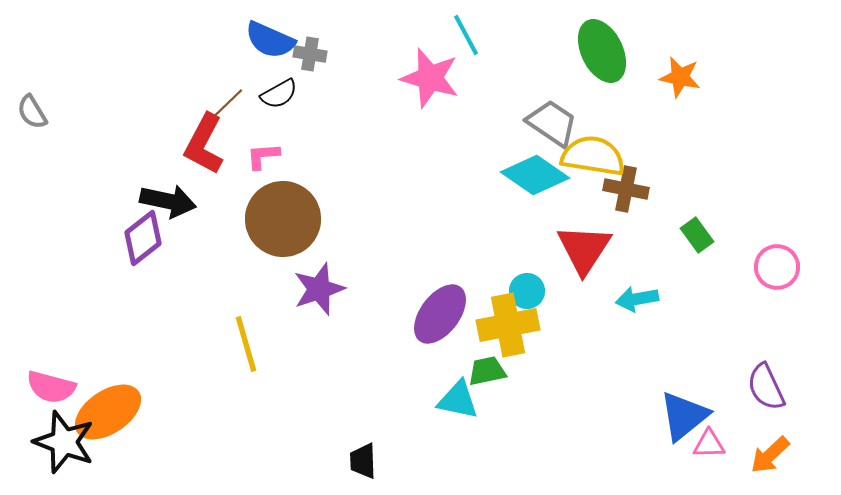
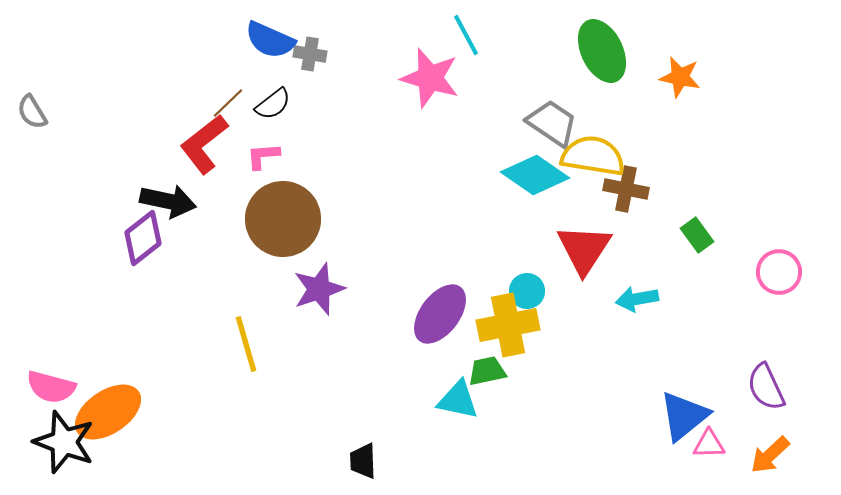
black semicircle: moved 6 px left, 10 px down; rotated 9 degrees counterclockwise
red L-shape: rotated 24 degrees clockwise
pink circle: moved 2 px right, 5 px down
